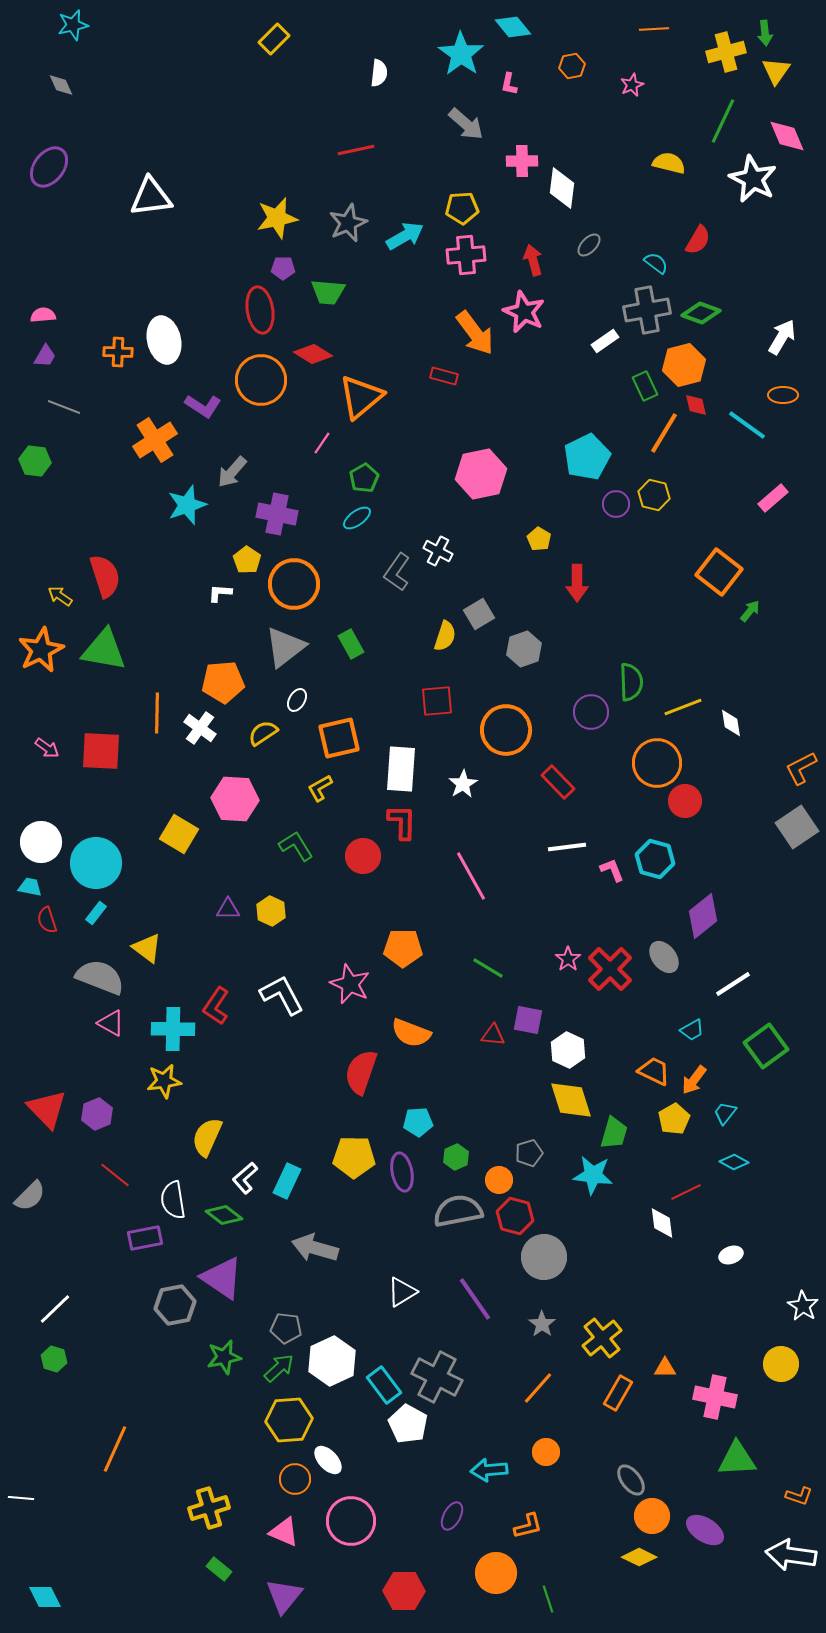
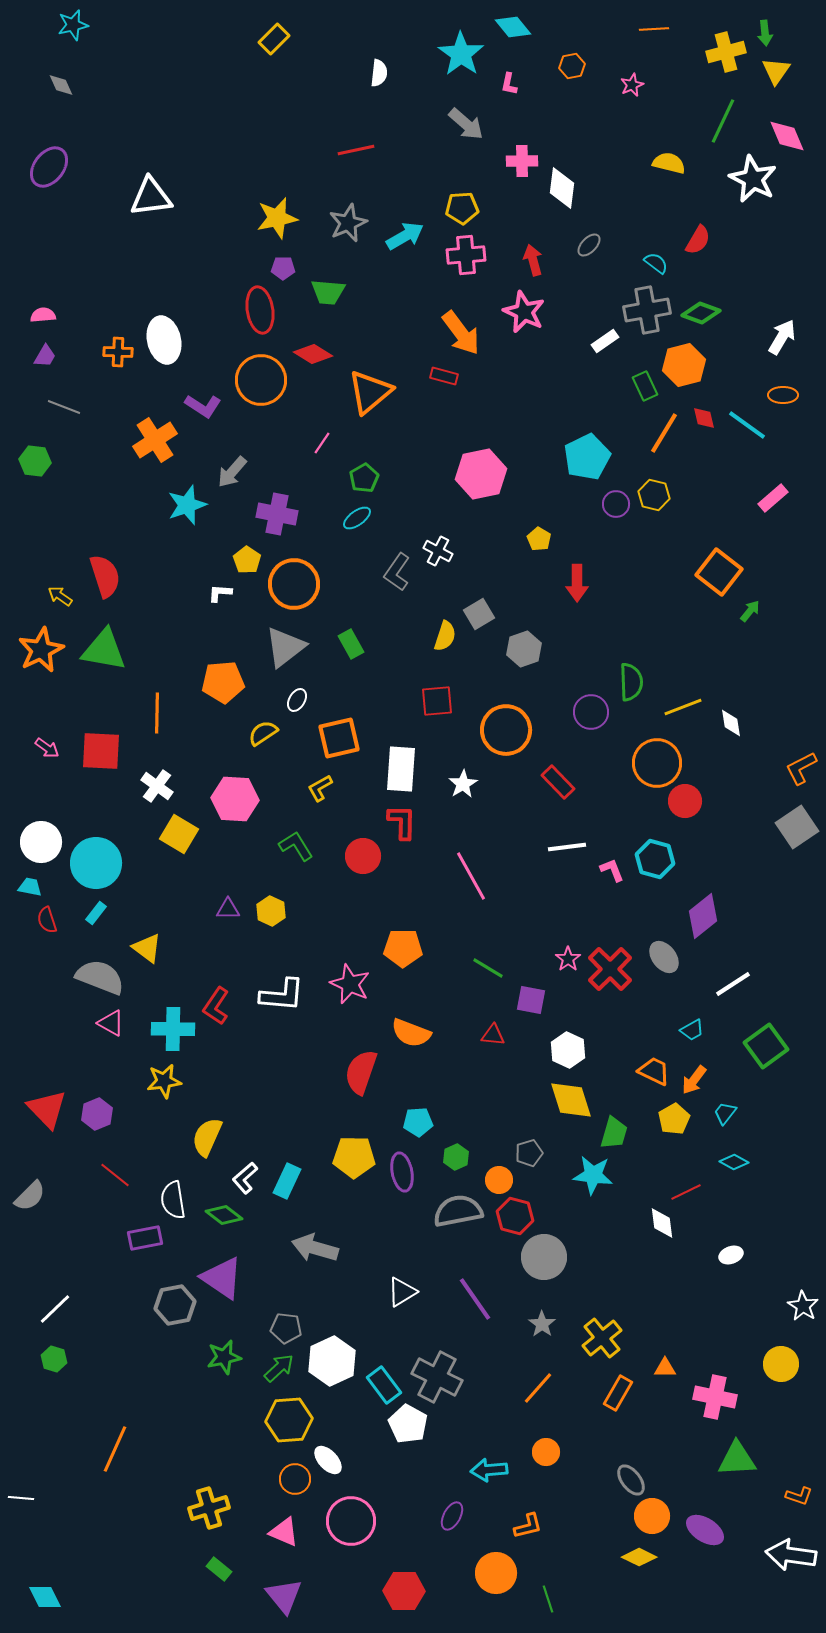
orange arrow at (475, 333): moved 14 px left
orange triangle at (361, 397): moved 9 px right, 5 px up
red diamond at (696, 405): moved 8 px right, 13 px down
white cross at (200, 728): moved 43 px left, 58 px down
white L-shape at (282, 995): rotated 123 degrees clockwise
purple square at (528, 1020): moved 3 px right, 20 px up
purple triangle at (284, 1596): rotated 18 degrees counterclockwise
